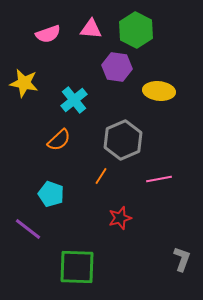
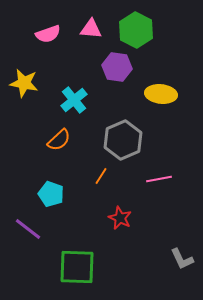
yellow ellipse: moved 2 px right, 3 px down
red star: rotated 30 degrees counterclockwise
gray L-shape: rotated 135 degrees clockwise
